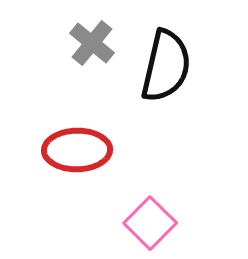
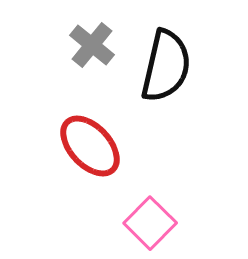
gray cross: moved 2 px down
red ellipse: moved 13 px right, 4 px up; rotated 48 degrees clockwise
